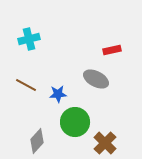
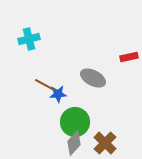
red rectangle: moved 17 px right, 7 px down
gray ellipse: moved 3 px left, 1 px up
brown line: moved 19 px right
gray diamond: moved 37 px right, 2 px down
